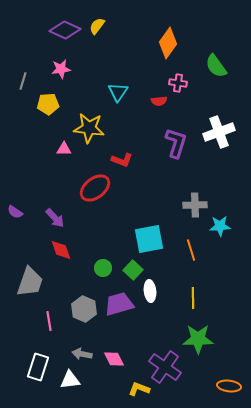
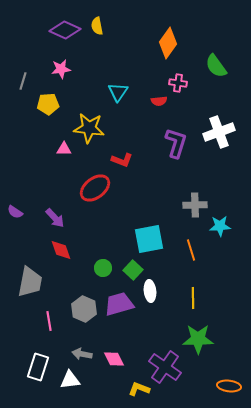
yellow semicircle: rotated 48 degrees counterclockwise
gray trapezoid: rotated 8 degrees counterclockwise
